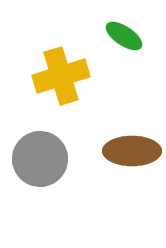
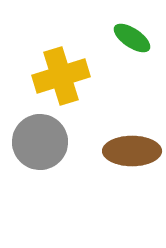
green ellipse: moved 8 px right, 2 px down
gray circle: moved 17 px up
